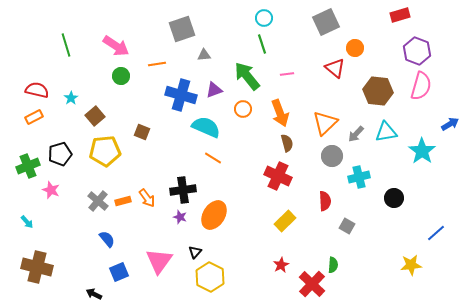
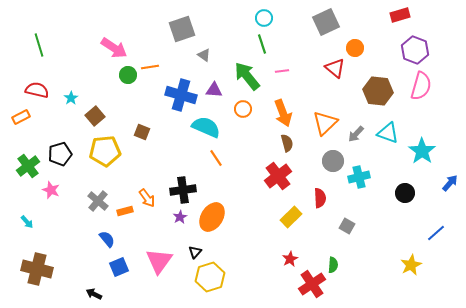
green line at (66, 45): moved 27 px left
pink arrow at (116, 46): moved 2 px left, 2 px down
purple hexagon at (417, 51): moved 2 px left, 1 px up
gray triangle at (204, 55): rotated 40 degrees clockwise
orange line at (157, 64): moved 7 px left, 3 px down
pink line at (287, 74): moved 5 px left, 3 px up
green circle at (121, 76): moved 7 px right, 1 px up
purple triangle at (214, 90): rotated 24 degrees clockwise
orange arrow at (280, 113): moved 3 px right
orange rectangle at (34, 117): moved 13 px left
blue arrow at (450, 124): moved 59 px down; rotated 18 degrees counterclockwise
cyan triangle at (386, 132): moved 2 px right, 1 px down; rotated 30 degrees clockwise
gray circle at (332, 156): moved 1 px right, 5 px down
orange line at (213, 158): moved 3 px right; rotated 24 degrees clockwise
green cross at (28, 166): rotated 15 degrees counterclockwise
red cross at (278, 176): rotated 28 degrees clockwise
black circle at (394, 198): moved 11 px right, 5 px up
orange rectangle at (123, 201): moved 2 px right, 10 px down
red semicircle at (325, 201): moved 5 px left, 3 px up
orange ellipse at (214, 215): moved 2 px left, 2 px down
purple star at (180, 217): rotated 24 degrees clockwise
yellow rectangle at (285, 221): moved 6 px right, 4 px up
red star at (281, 265): moved 9 px right, 6 px up
yellow star at (411, 265): rotated 20 degrees counterclockwise
brown cross at (37, 267): moved 2 px down
blue square at (119, 272): moved 5 px up
yellow hexagon at (210, 277): rotated 16 degrees clockwise
red cross at (312, 284): rotated 12 degrees clockwise
